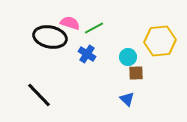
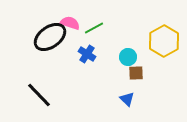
black ellipse: rotated 48 degrees counterclockwise
yellow hexagon: moved 4 px right; rotated 24 degrees counterclockwise
